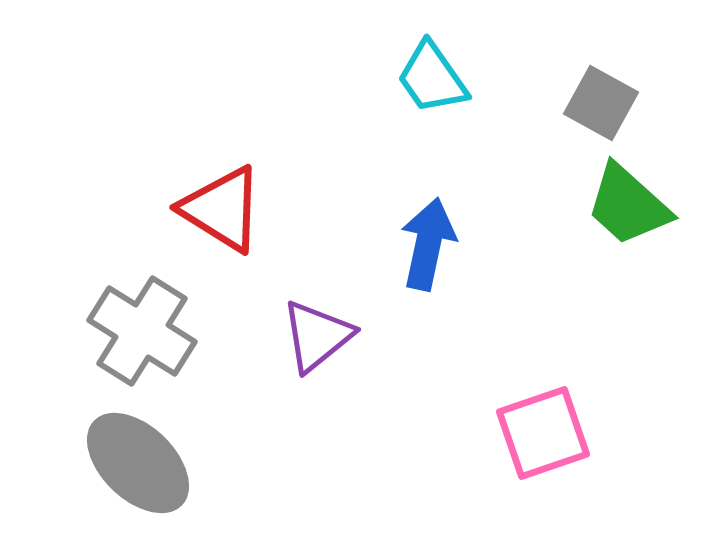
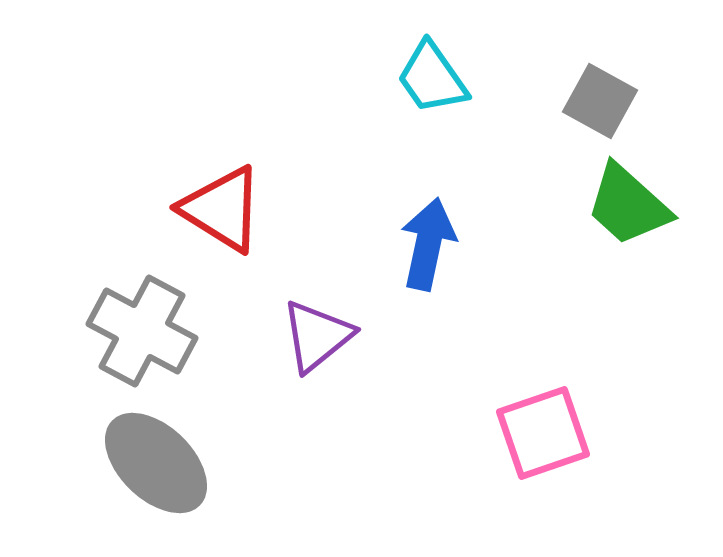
gray square: moved 1 px left, 2 px up
gray cross: rotated 4 degrees counterclockwise
gray ellipse: moved 18 px right
